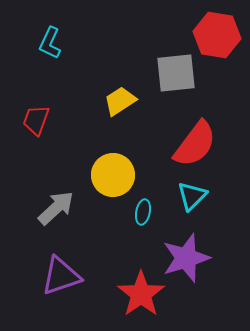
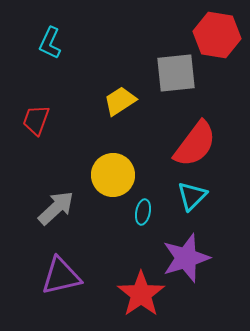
purple triangle: rotated 6 degrees clockwise
